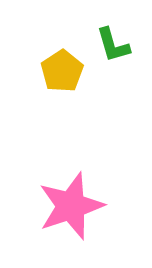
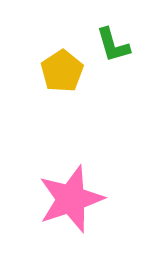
pink star: moved 7 px up
